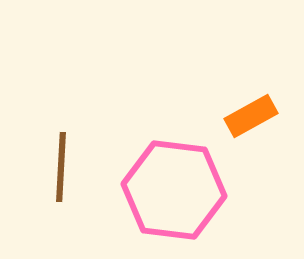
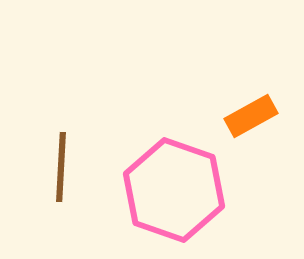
pink hexagon: rotated 12 degrees clockwise
